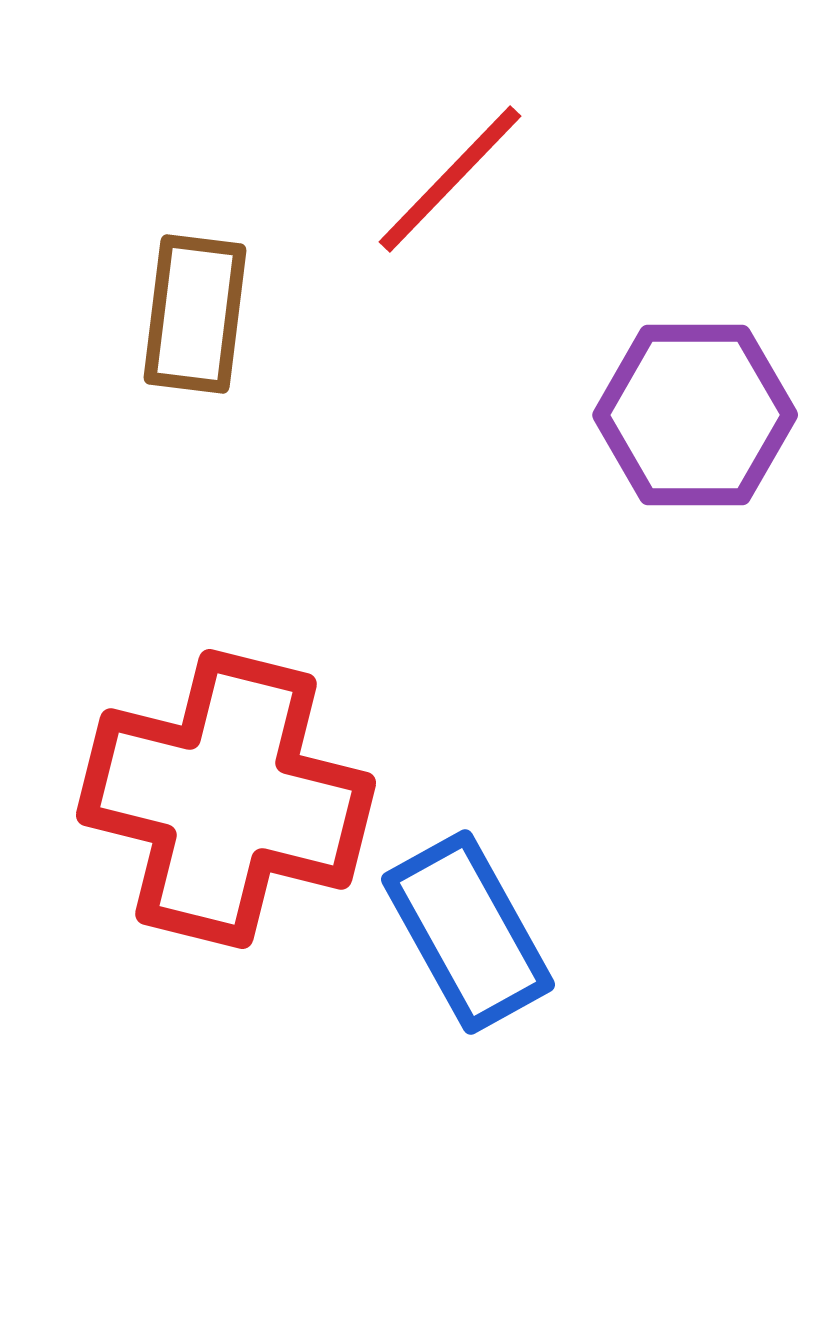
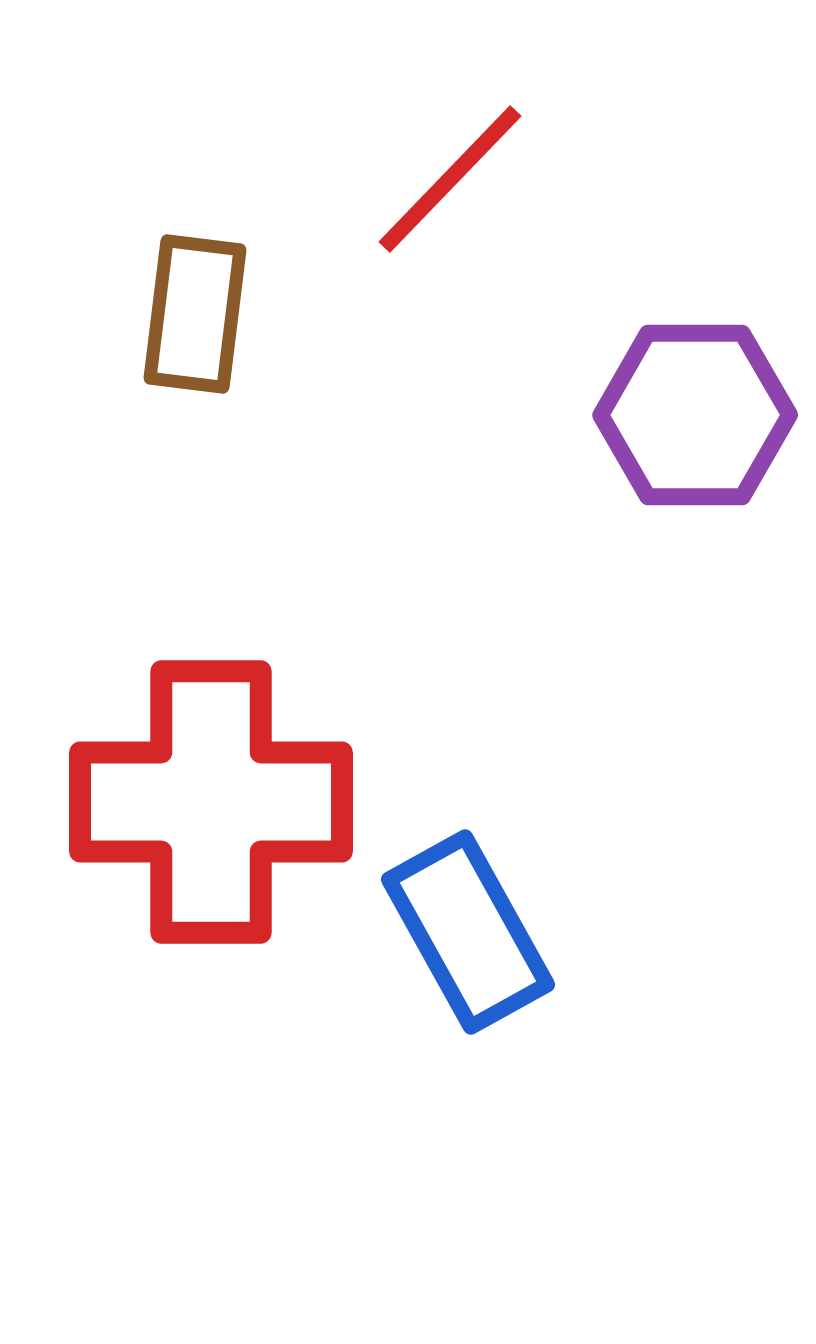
red cross: moved 15 px left, 3 px down; rotated 14 degrees counterclockwise
